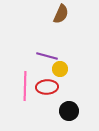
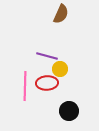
red ellipse: moved 4 px up
